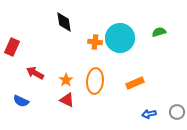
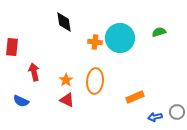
red rectangle: rotated 18 degrees counterclockwise
red arrow: moved 1 px left, 1 px up; rotated 48 degrees clockwise
orange rectangle: moved 14 px down
blue arrow: moved 6 px right, 3 px down
